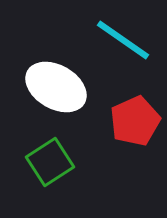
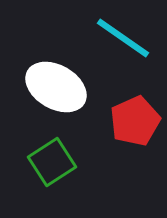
cyan line: moved 2 px up
green square: moved 2 px right
